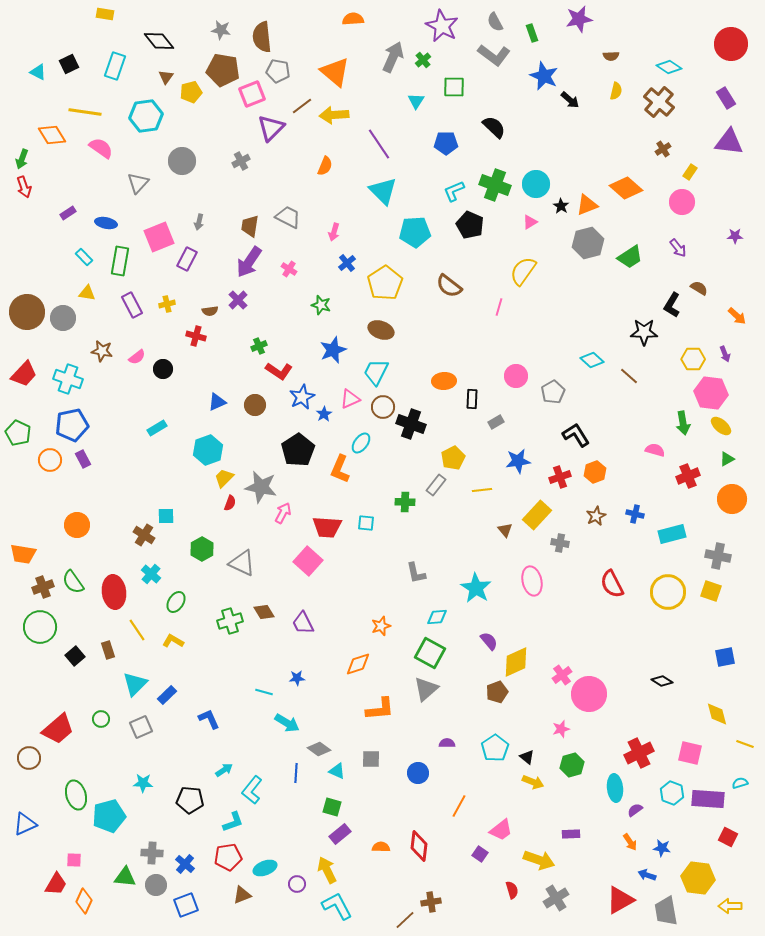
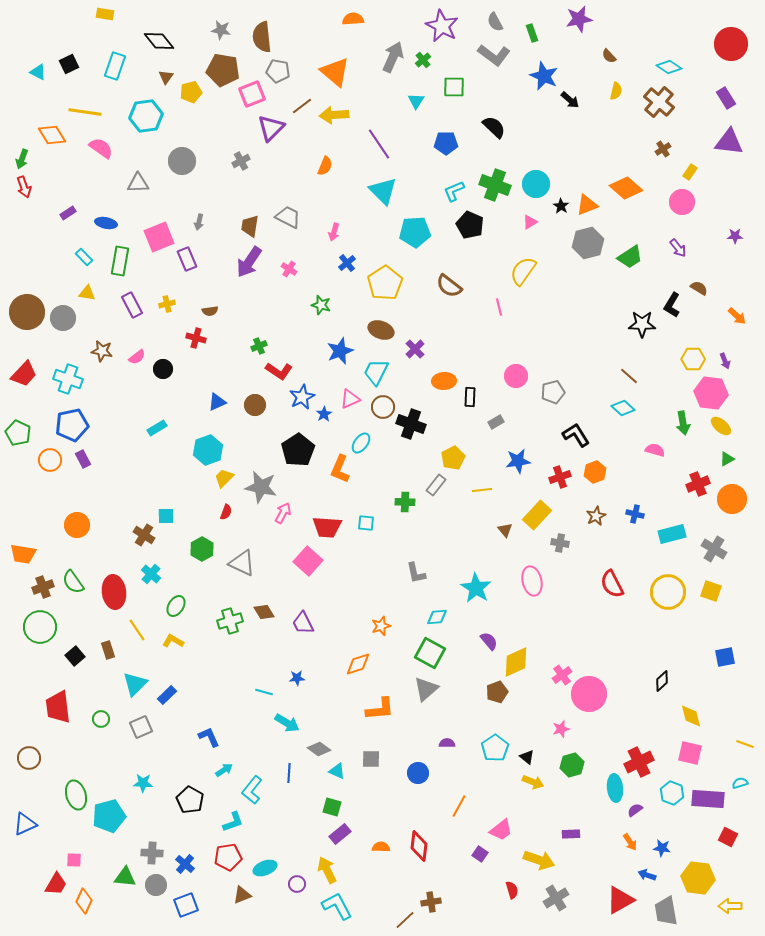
brown semicircle at (611, 56): moved 2 px left; rotated 49 degrees clockwise
gray triangle at (138, 183): rotated 45 degrees clockwise
purple rectangle at (187, 259): rotated 50 degrees counterclockwise
purple cross at (238, 300): moved 177 px right, 49 px down
pink line at (499, 307): rotated 30 degrees counterclockwise
black star at (644, 332): moved 2 px left, 8 px up
red cross at (196, 336): moved 2 px down
blue star at (333, 350): moved 7 px right, 1 px down
purple arrow at (725, 354): moved 7 px down
cyan diamond at (592, 360): moved 31 px right, 48 px down
gray pentagon at (553, 392): rotated 15 degrees clockwise
black rectangle at (472, 399): moved 2 px left, 2 px up
red cross at (688, 476): moved 10 px right, 8 px down
red semicircle at (230, 503): moved 4 px left, 9 px down
gray cross at (718, 556): moved 4 px left, 7 px up; rotated 20 degrees clockwise
green ellipse at (176, 602): moved 4 px down
black diamond at (662, 681): rotated 75 degrees counterclockwise
yellow diamond at (717, 714): moved 26 px left, 2 px down
blue L-shape at (209, 719): moved 18 px down
red trapezoid at (58, 729): moved 22 px up; rotated 124 degrees clockwise
red cross at (639, 753): moved 9 px down
blue line at (296, 773): moved 7 px left
black pentagon at (190, 800): rotated 24 degrees clockwise
